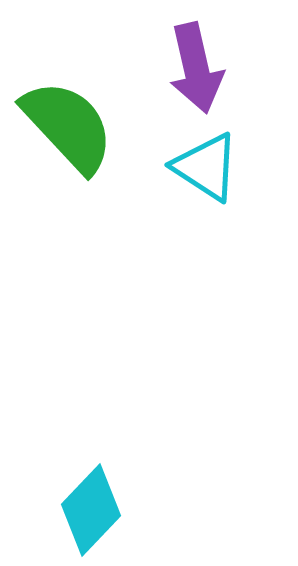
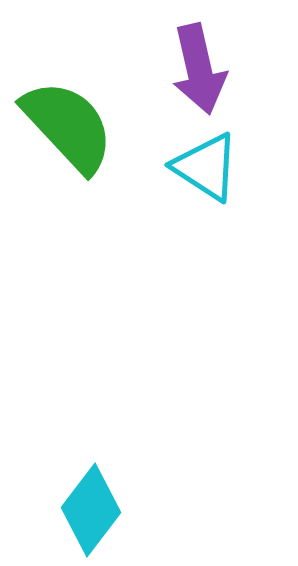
purple arrow: moved 3 px right, 1 px down
cyan diamond: rotated 6 degrees counterclockwise
